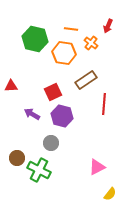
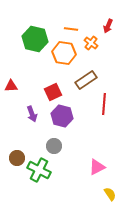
purple arrow: rotated 140 degrees counterclockwise
gray circle: moved 3 px right, 3 px down
yellow semicircle: rotated 72 degrees counterclockwise
